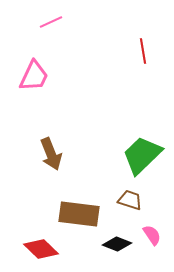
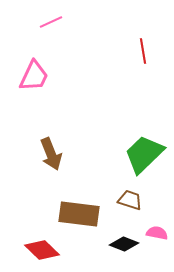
green trapezoid: moved 2 px right, 1 px up
pink semicircle: moved 5 px right, 2 px up; rotated 45 degrees counterclockwise
black diamond: moved 7 px right
red diamond: moved 1 px right, 1 px down
